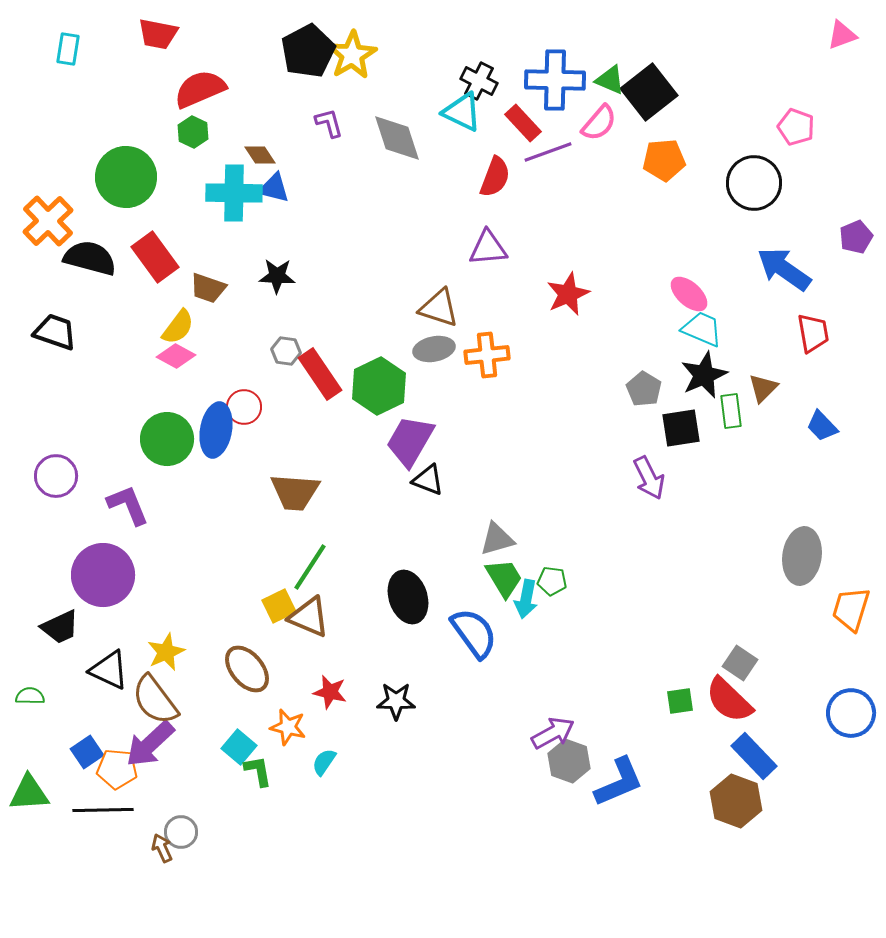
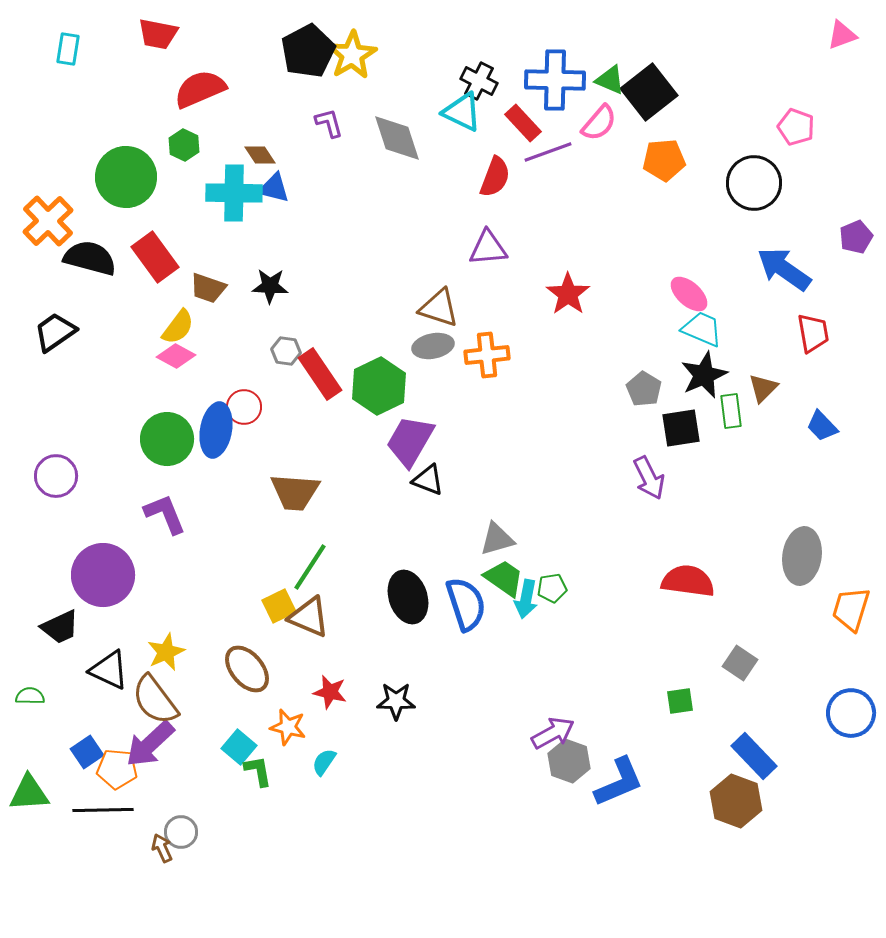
green hexagon at (193, 132): moved 9 px left, 13 px down
black star at (277, 276): moved 7 px left, 10 px down
red star at (568, 294): rotated 12 degrees counterclockwise
black trapezoid at (55, 332): rotated 54 degrees counterclockwise
gray ellipse at (434, 349): moved 1 px left, 3 px up
purple L-shape at (128, 505): moved 37 px right, 9 px down
green trapezoid at (504, 578): rotated 24 degrees counterclockwise
green pentagon at (552, 581): moved 7 px down; rotated 16 degrees counterclockwise
blue semicircle at (474, 633): moved 8 px left, 29 px up; rotated 18 degrees clockwise
red semicircle at (729, 700): moved 41 px left, 119 px up; rotated 144 degrees clockwise
